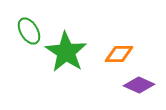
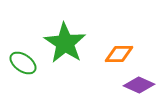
green ellipse: moved 6 px left, 32 px down; rotated 24 degrees counterclockwise
green star: moved 1 px left, 9 px up
